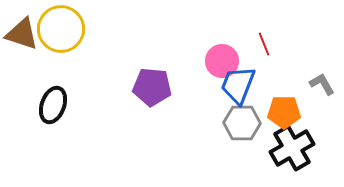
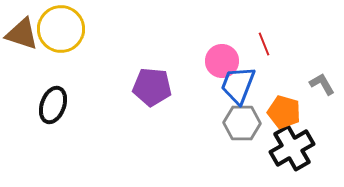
orange pentagon: rotated 16 degrees clockwise
